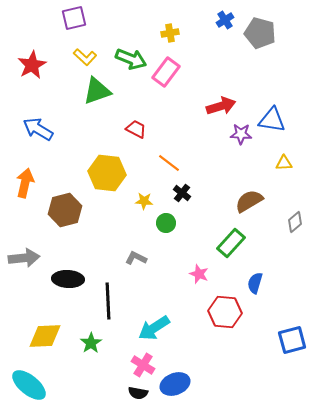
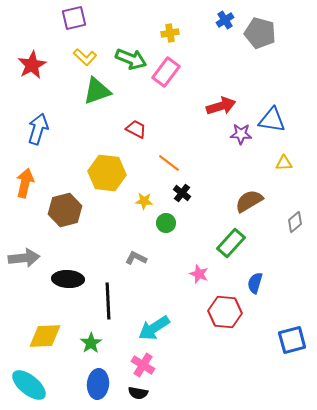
blue arrow: rotated 76 degrees clockwise
blue ellipse: moved 77 px left; rotated 64 degrees counterclockwise
